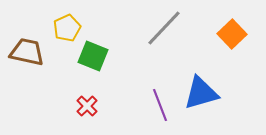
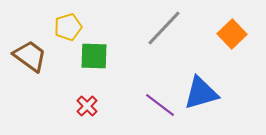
yellow pentagon: moved 1 px right, 1 px up; rotated 8 degrees clockwise
brown trapezoid: moved 3 px right, 4 px down; rotated 24 degrees clockwise
green square: moved 1 px right; rotated 20 degrees counterclockwise
purple line: rotated 32 degrees counterclockwise
